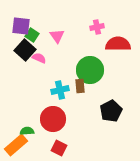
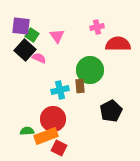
orange rectangle: moved 30 px right, 9 px up; rotated 20 degrees clockwise
